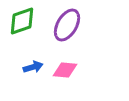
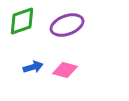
purple ellipse: rotated 40 degrees clockwise
pink diamond: rotated 10 degrees clockwise
